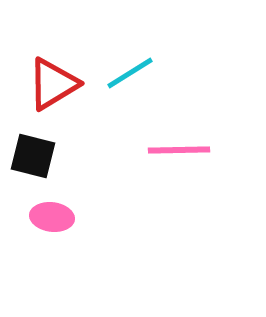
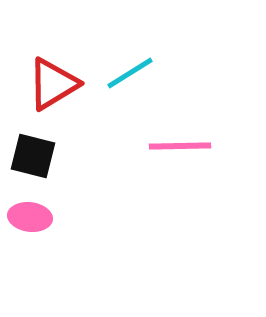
pink line: moved 1 px right, 4 px up
pink ellipse: moved 22 px left
